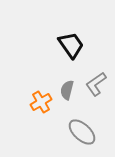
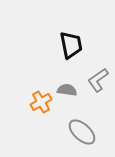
black trapezoid: rotated 24 degrees clockwise
gray L-shape: moved 2 px right, 4 px up
gray semicircle: rotated 84 degrees clockwise
